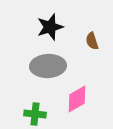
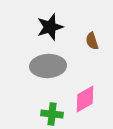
pink diamond: moved 8 px right
green cross: moved 17 px right
